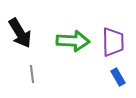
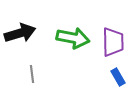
black arrow: rotated 76 degrees counterclockwise
green arrow: moved 3 px up; rotated 8 degrees clockwise
